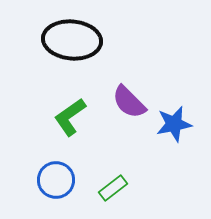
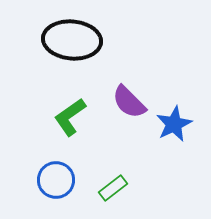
blue star: rotated 15 degrees counterclockwise
